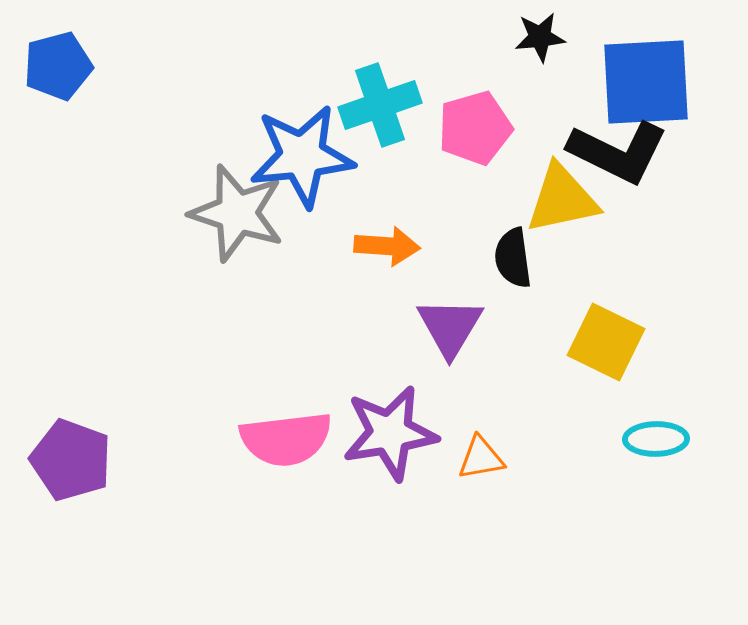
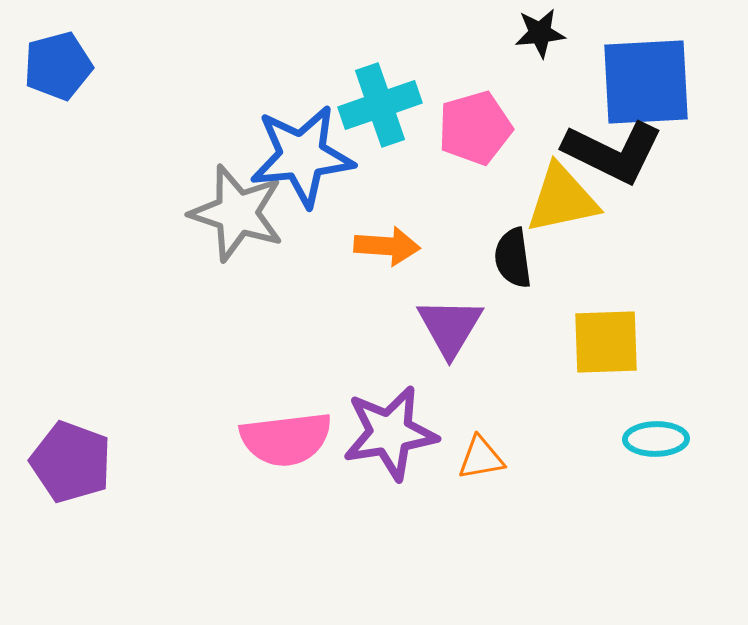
black star: moved 4 px up
black L-shape: moved 5 px left
yellow square: rotated 28 degrees counterclockwise
purple pentagon: moved 2 px down
